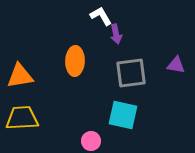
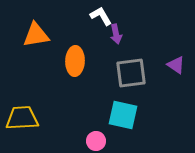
purple triangle: rotated 24 degrees clockwise
orange triangle: moved 16 px right, 41 px up
pink circle: moved 5 px right
